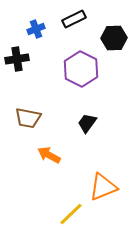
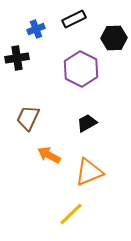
black cross: moved 1 px up
brown trapezoid: rotated 104 degrees clockwise
black trapezoid: rotated 25 degrees clockwise
orange triangle: moved 14 px left, 15 px up
